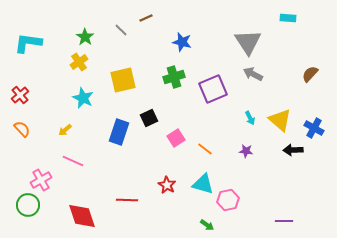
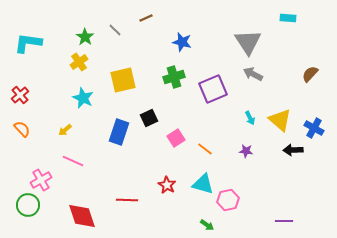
gray line: moved 6 px left
